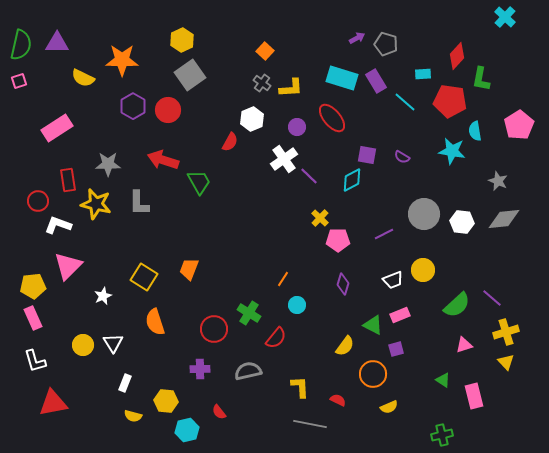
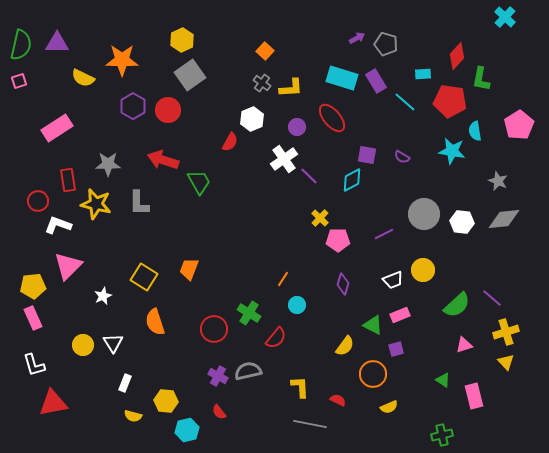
white L-shape at (35, 361): moved 1 px left, 4 px down
purple cross at (200, 369): moved 18 px right, 7 px down; rotated 30 degrees clockwise
